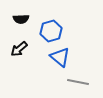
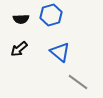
blue hexagon: moved 16 px up
blue triangle: moved 5 px up
gray line: rotated 25 degrees clockwise
